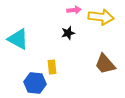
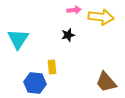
black star: moved 2 px down
cyan triangle: rotated 35 degrees clockwise
brown trapezoid: moved 1 px right, 18 px down
